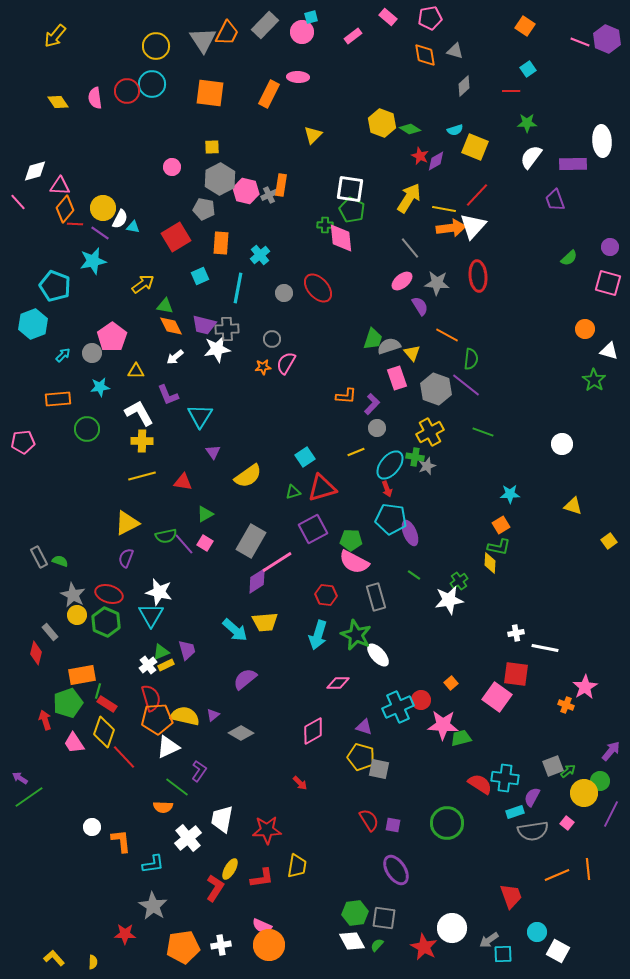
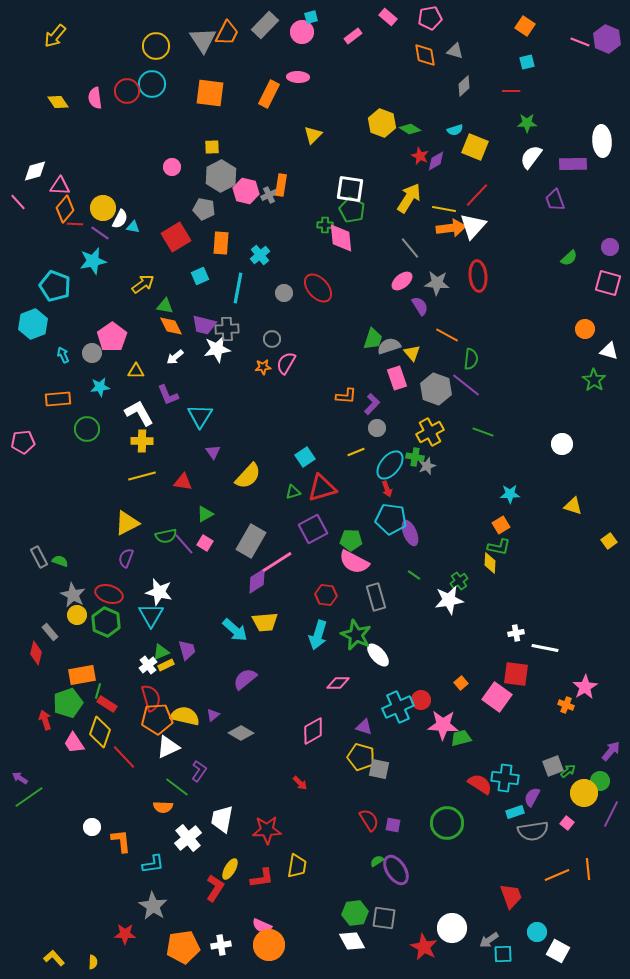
cyan square at (528, 69): moved 1 px left, 7 px up; rotated 21 degrees clockwise
gray hexagon at (220, 179): moved 1 px right, 3 px up
cyan arrow at (63, 355): rotated 70 degrees counterclockwise
yellow semicircle at (248, 476): rotated 12 degrees counterclockwise
orange square at (451, 683): moved 10 px right
yellow diamond at (104, 732): moved 4 px left
green semicircle at (377, 945): moved 84 px up; rotated 16 degrees clockwise
